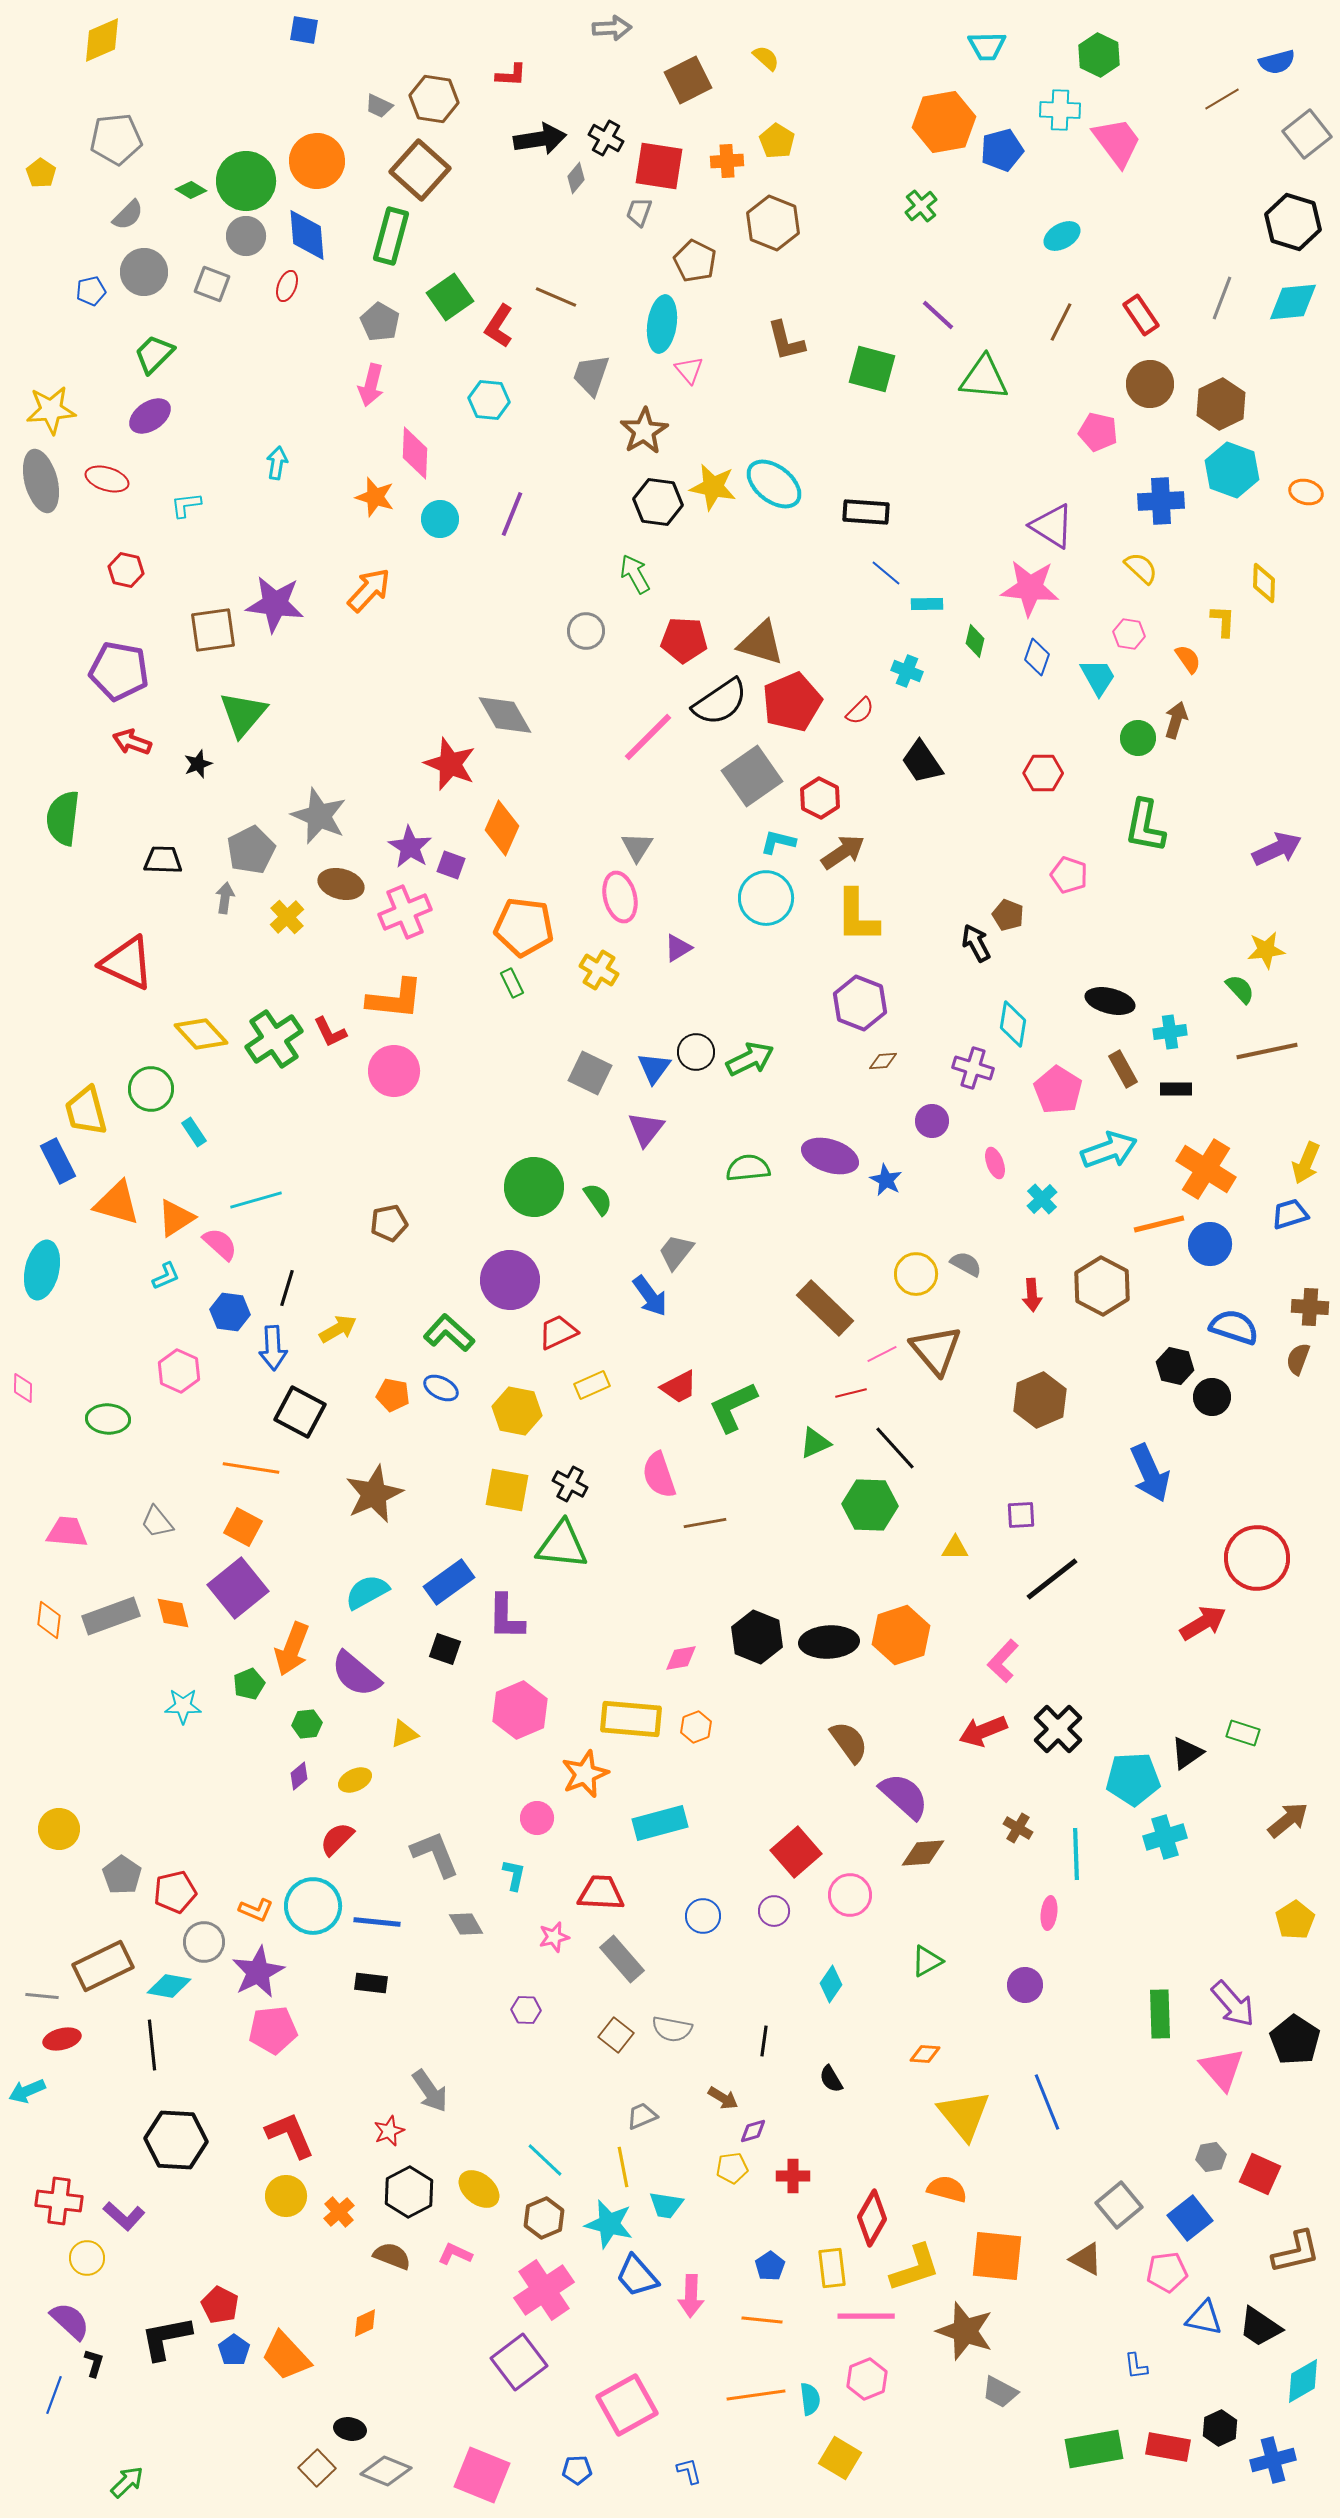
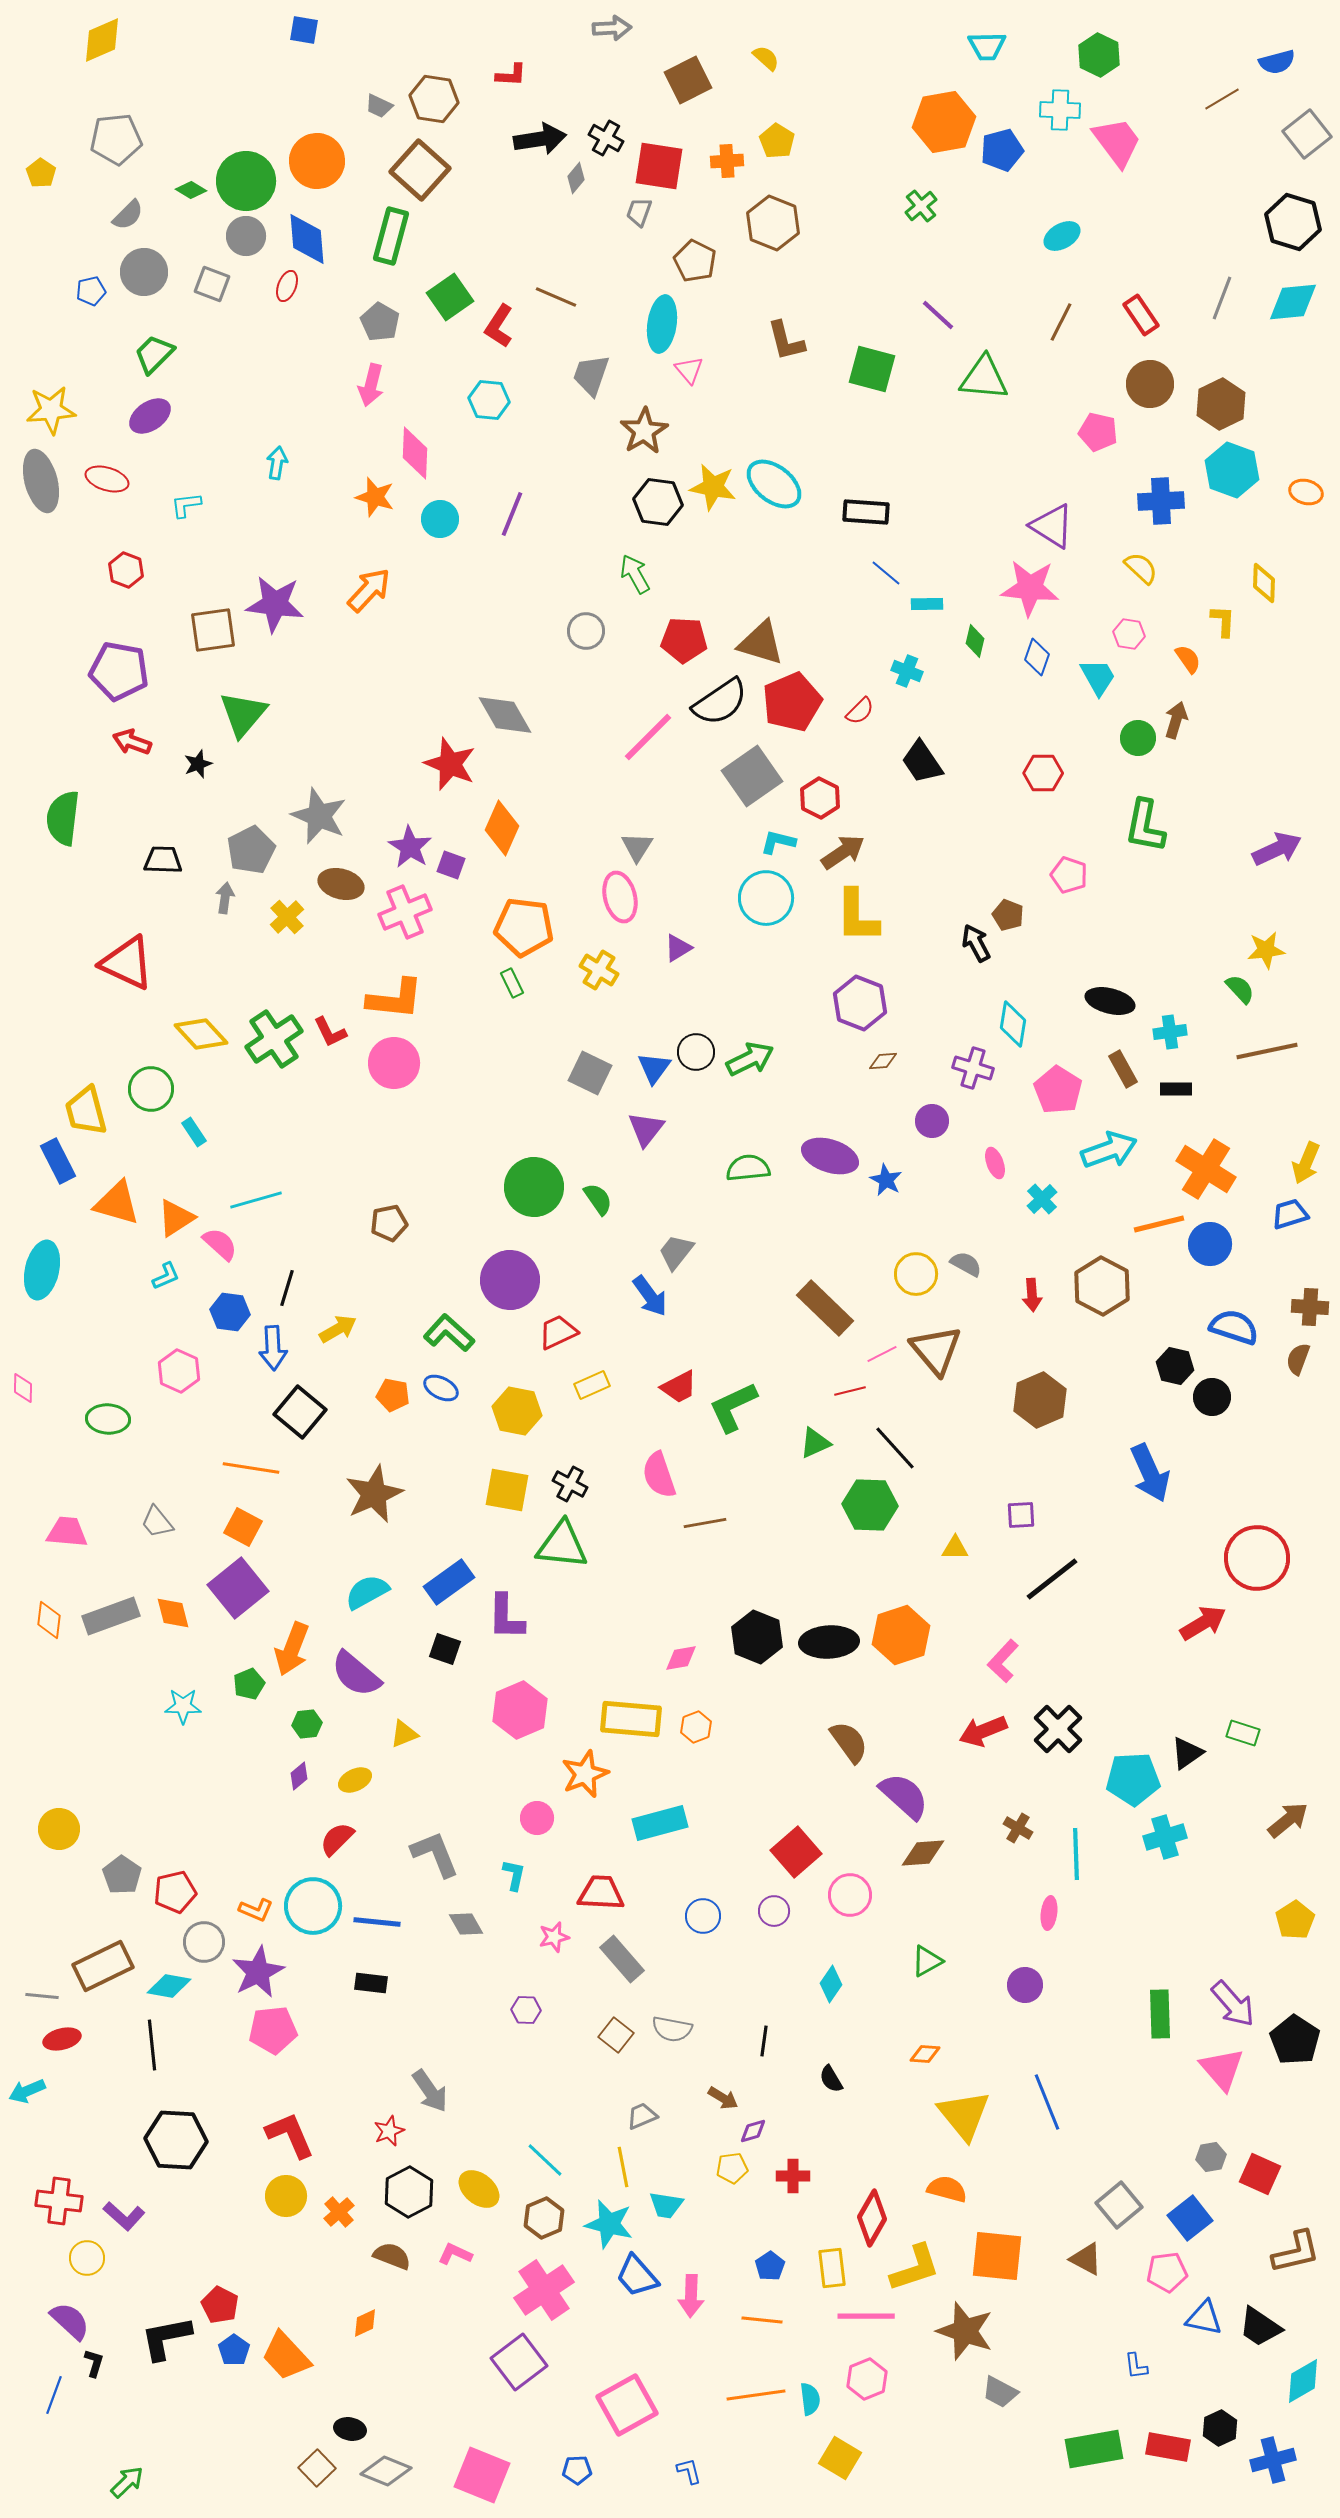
blue diamond at (307, 235): moved 4 px down
red hexagon at (126, 570): rotated 8 degrees clockwise
pink circle at (394, 1071): moved 8 px up
red line at (851, 1393): moved 1 px left, 2 px up
black square at (300, 1412): rotated 12 degrees clockwise
